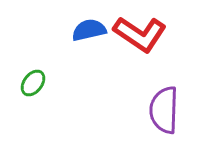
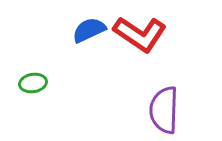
blue semicircle: rotated 12 degrees counterclockwise
green ellipse: rotated 44 degrees clockwise
